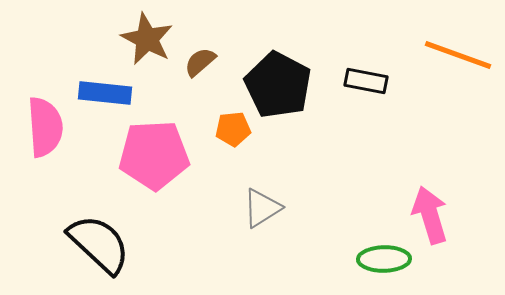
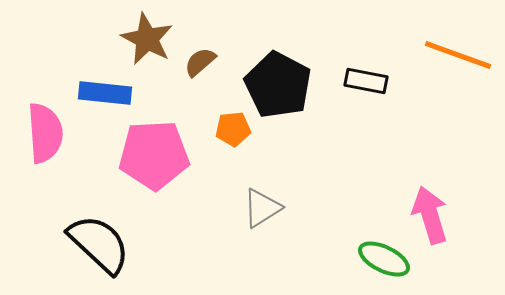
pink semicircle: moved 6 px down
green ellipse: rotated 27 degrees clockwise
